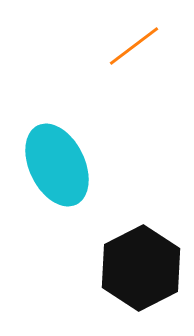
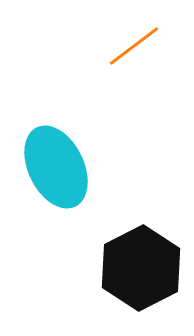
cyan ellipse: moved 1 px left, 2 px down
